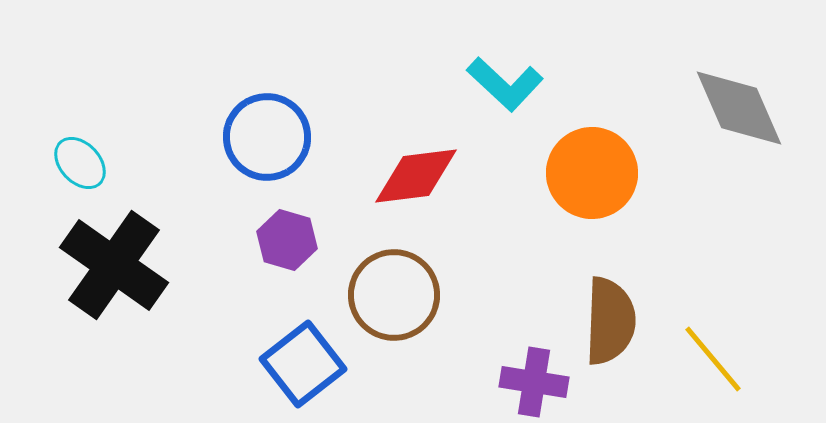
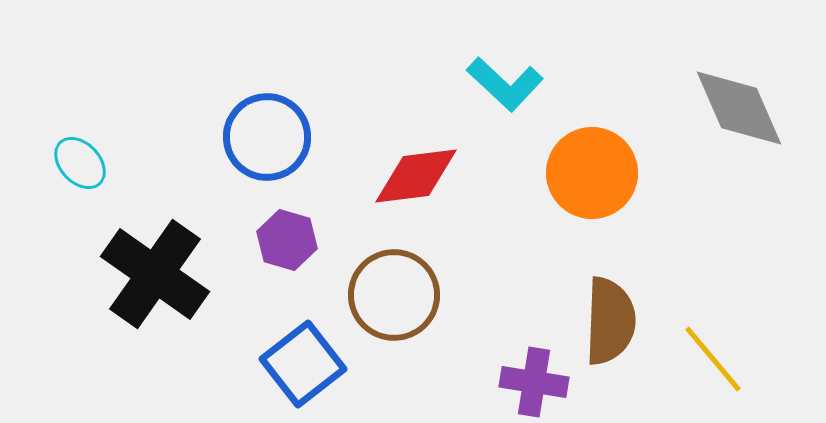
black cross: moved 41 px right, 9 px down
